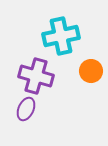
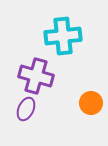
cyan cross: moved 2 px right; rotated 6 degrees clockwise
orange circle: moved 32 px down
